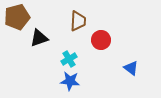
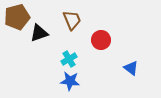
brown trapezoid: moved 6 px left, 1 px up; rotated 25 degrees counterclockwise
black triangle: moved 5 px up
